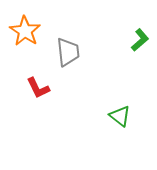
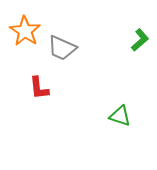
gray trapezoid: moved 6 px left, 4 px up; rotated 120 degrees clockwise
red L-shape: moved 1 px right; rotated 20 degrees clockwise
green triangle: rotated 20 degrees counterclockwise
